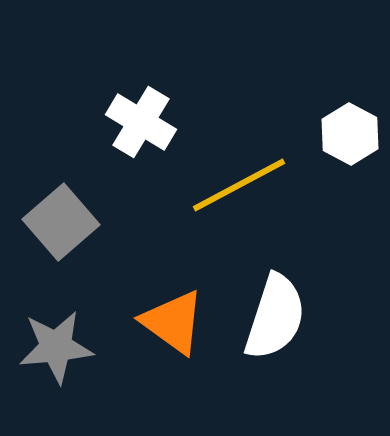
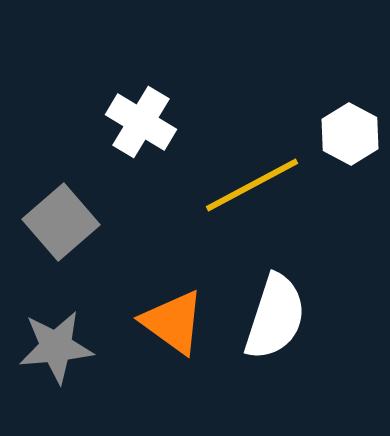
yellow line: moved 13 px right
